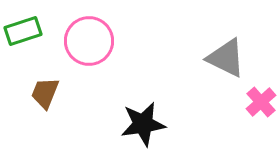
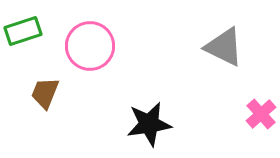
pink circle: moved 1 px right, 5 px down
gray triangle: moved 2 px left, 11 px up
pink cross: moved 12 px down
black star: moved 6 px right
